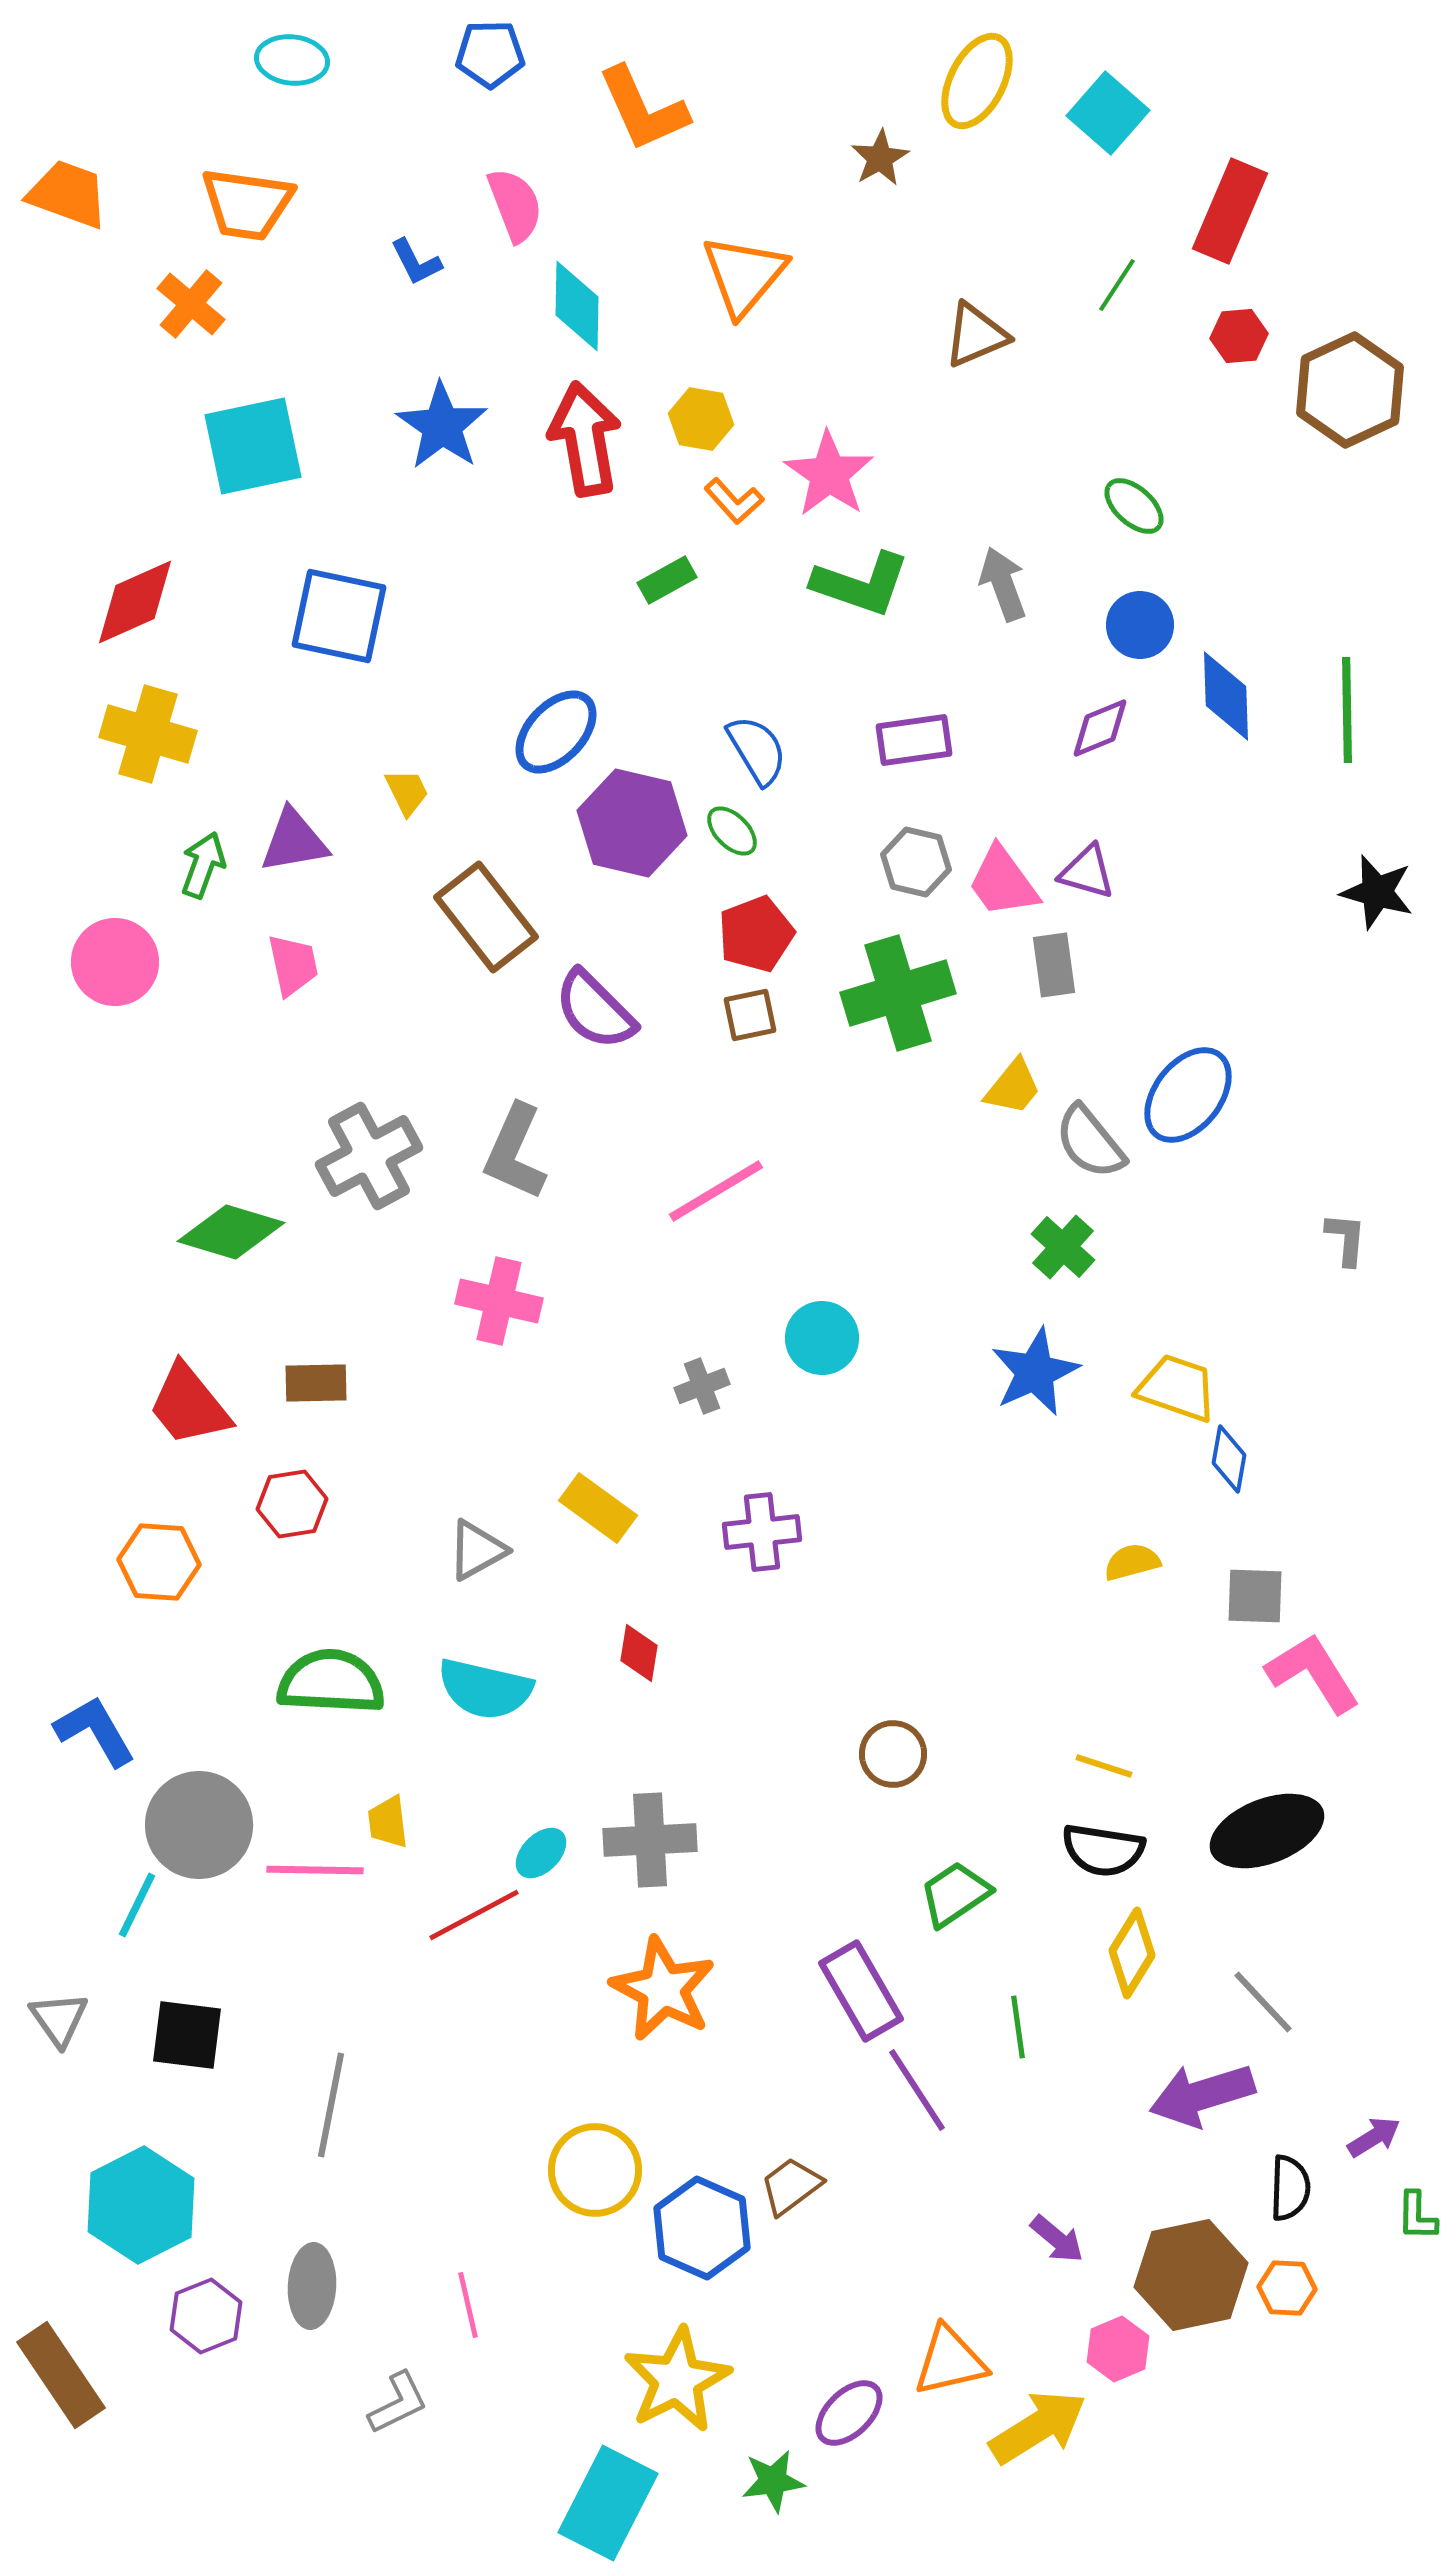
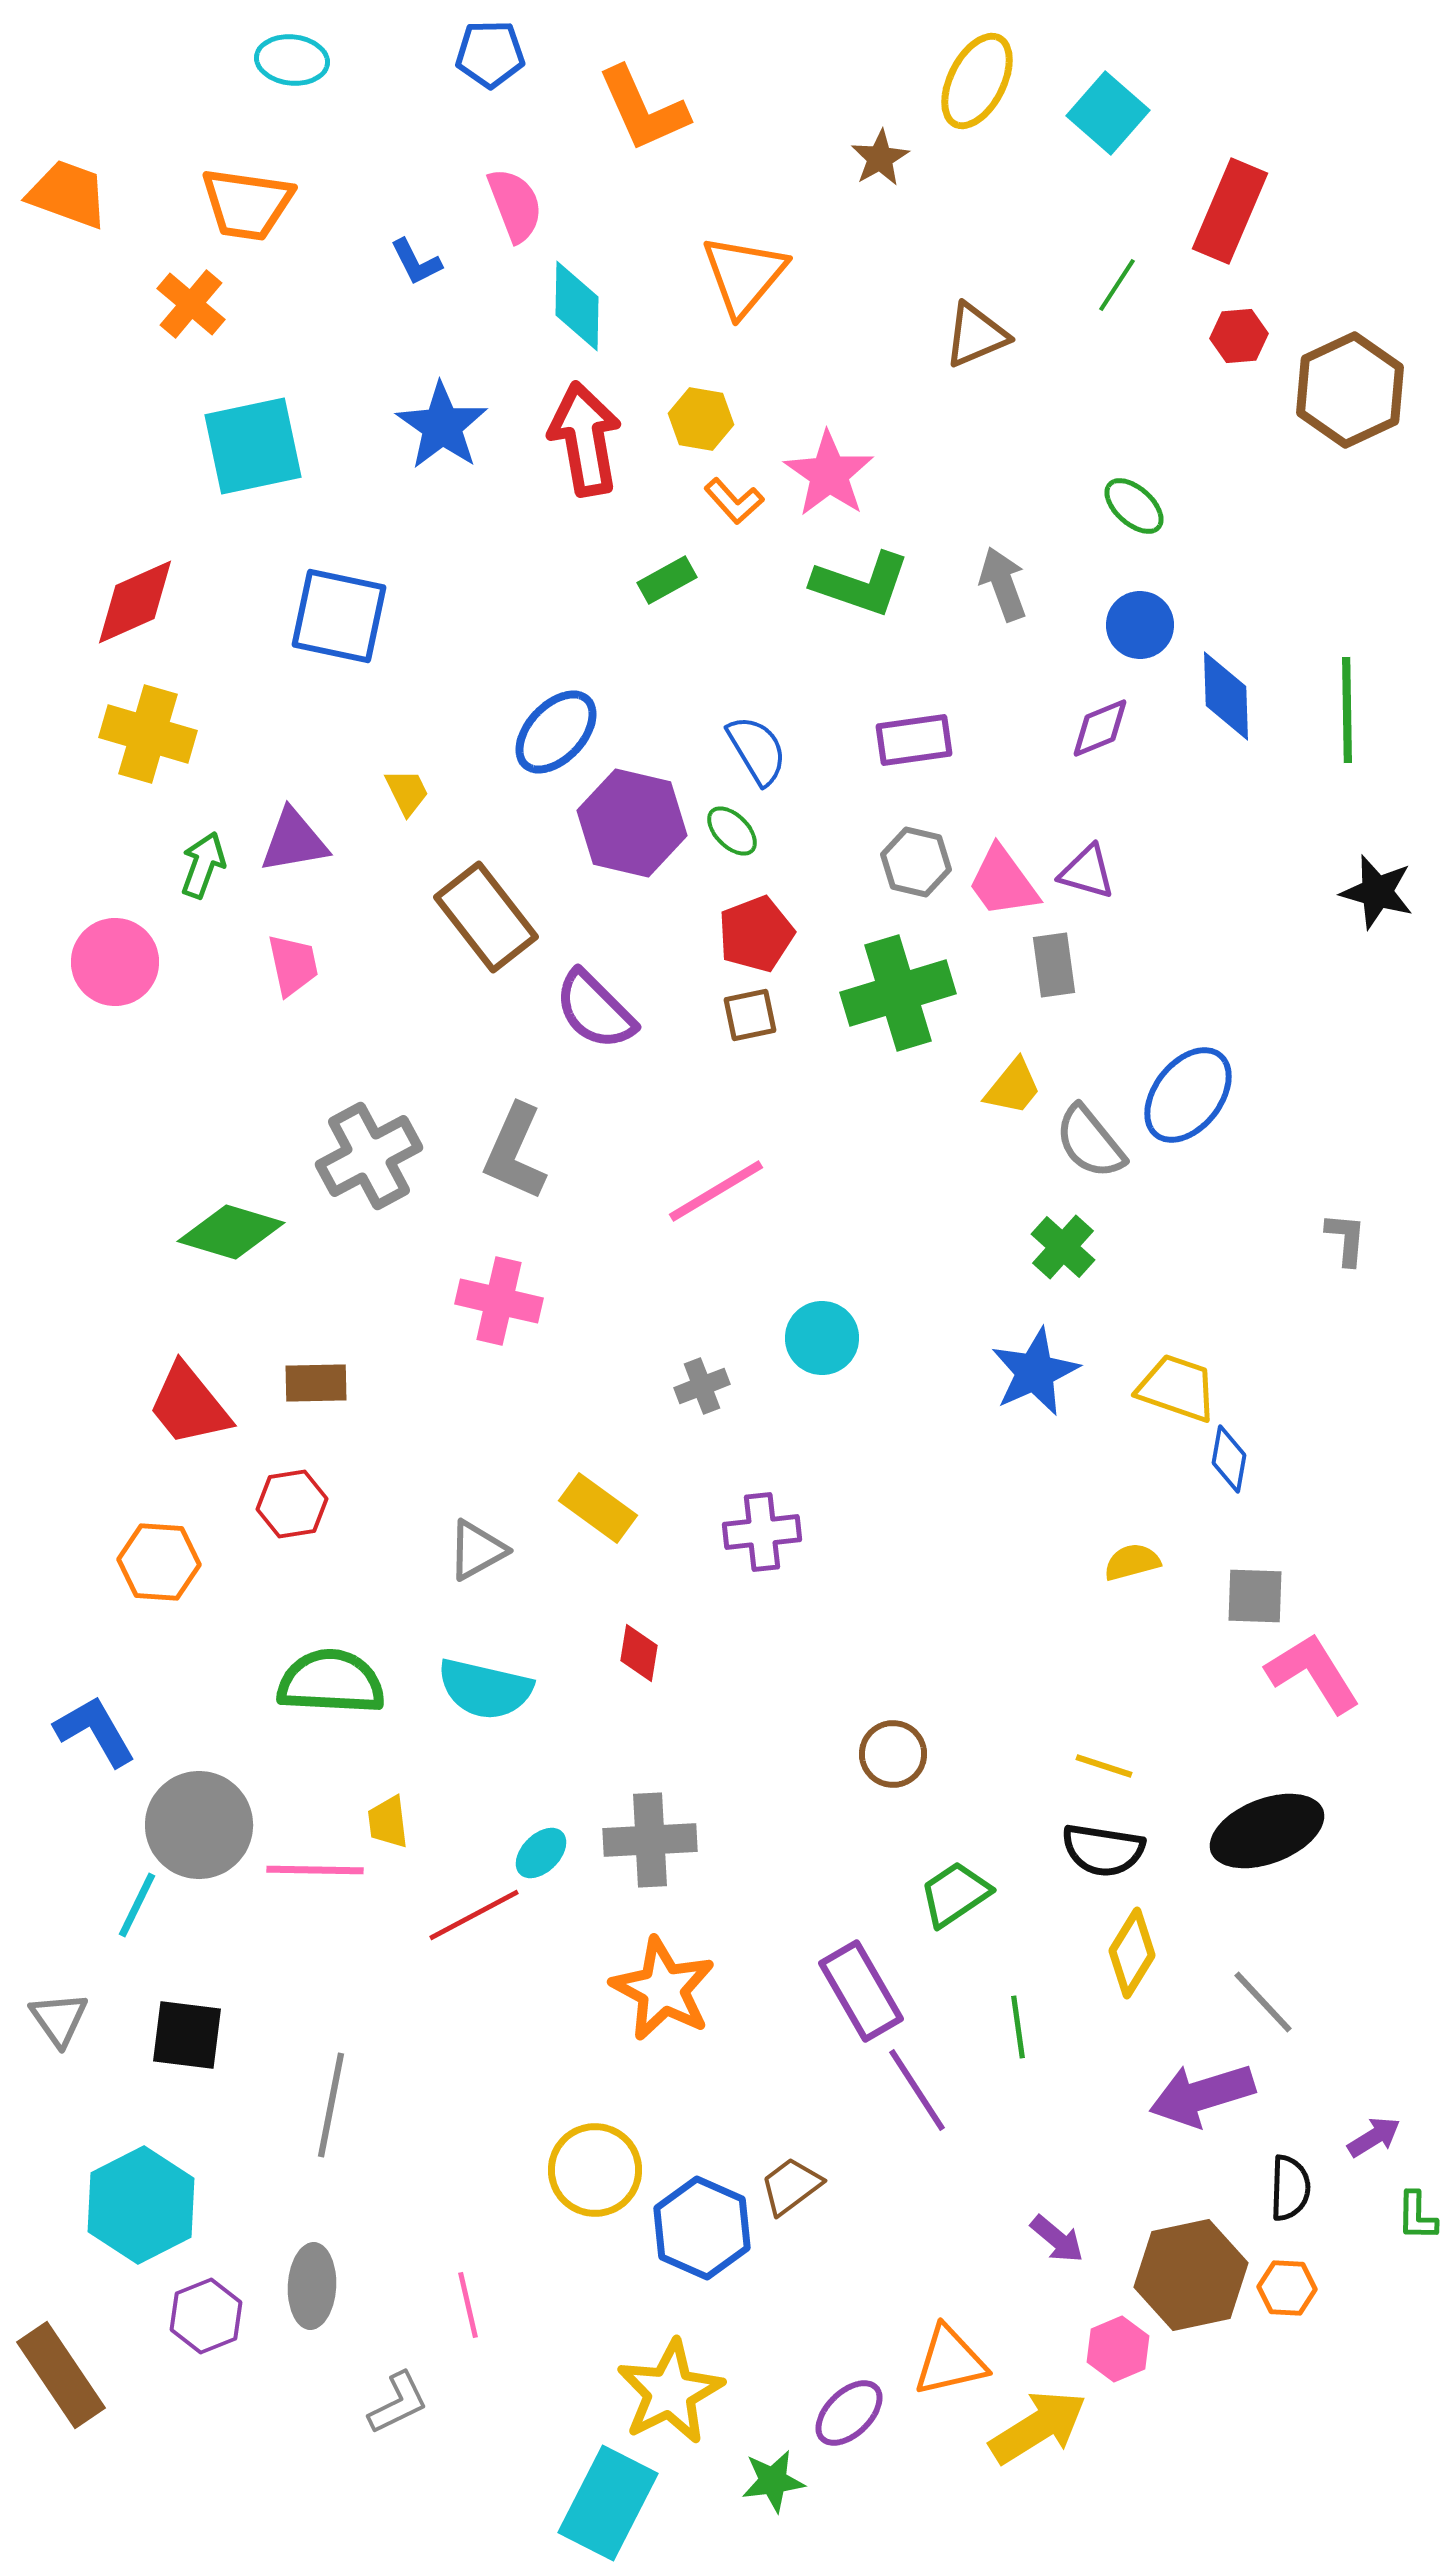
yellow star at (677, 2380): moved 7 px left, 12 px down
